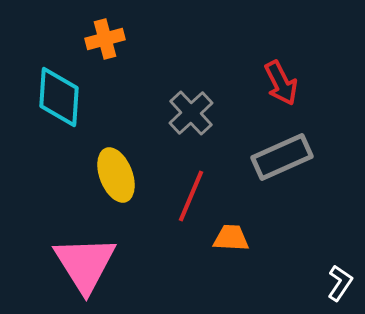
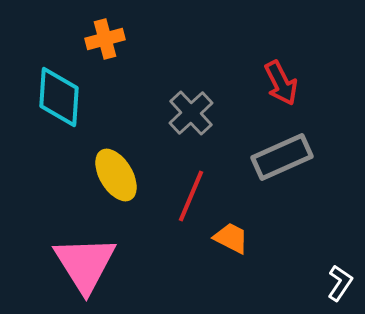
yellow ellipse: rotated 10 degrees counterclockwise
orange trapezoid: rotated 24 degrees clockwise
